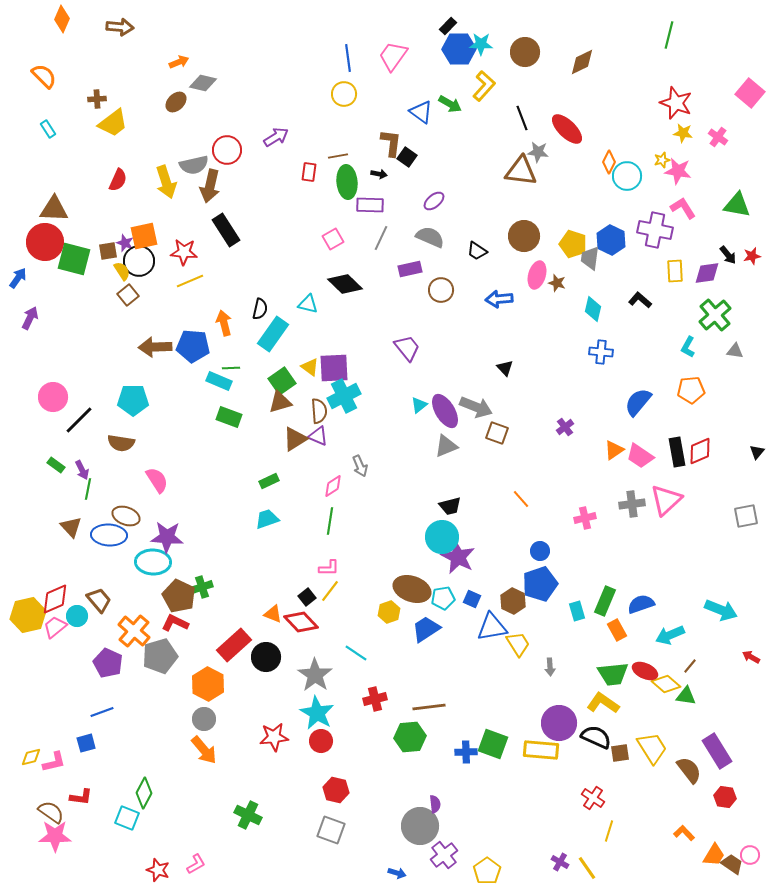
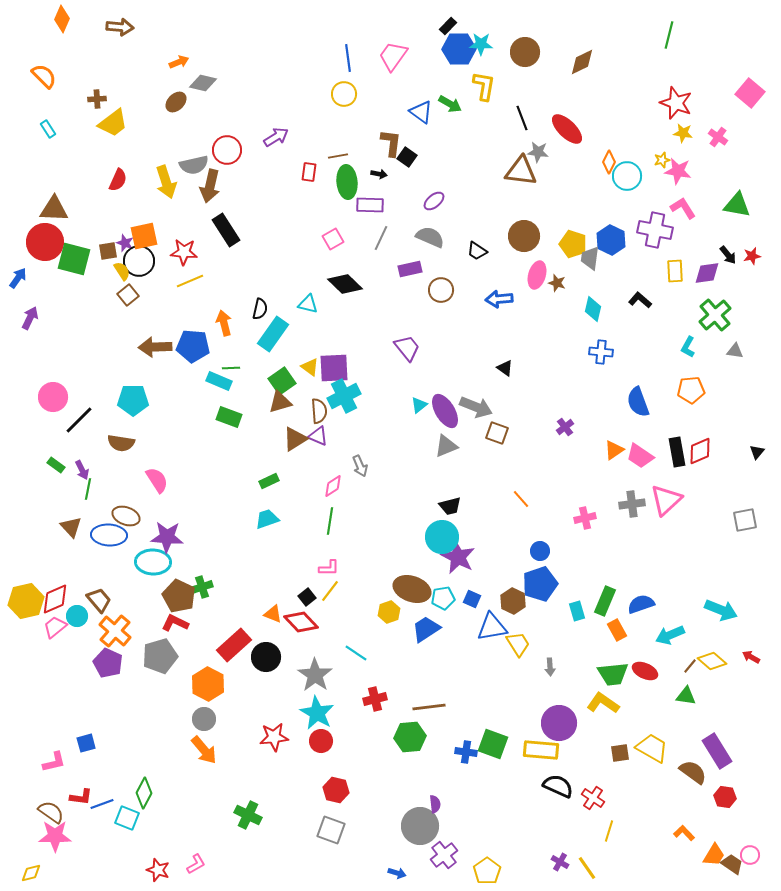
yellow L-shape at (484, 86): rotated 32 degrees counterclockwise
black triangle at (505, 368): rotated 12 degrees counterclockwise
blue semicircle at (638, 402): rotated 60 degrees counterclockwise
gray square at (746, 516): moved 1 px left, 4 px down
yellow hexagon at (28, 615): moved 2 px left, 14 px up
orange cross at (134, 631): moved 19 px left
yellow diamond at (666, 684): moved 46 px right, 23 px up
blue line at (102, 712): moved 92 px down
black semicircle at (596, 737): moved 38 px left, 49 px down
yellow trapezoid at (652, 748): rotated 28 degrees counterclockwise
blue cross at (466, 752): rotated 10 degrees clockwise
yellow diamond at (31, 757): moved 116 px down
brown semicircle at (689, 770): moved 4 px right, 2 px down; rotated 16 degrees counterclockwise
